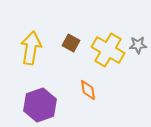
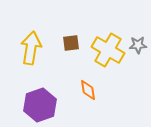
brown square: rotated 36 degrees counterclockwise
